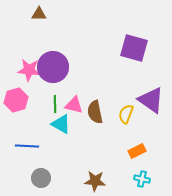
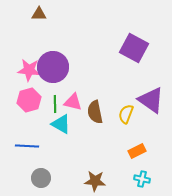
purple square: rotated 12 degrees clockwise
pink hexagon: moved 13 px right
pink triangle: moved 1 px left, 3 px up
